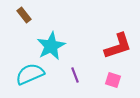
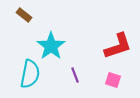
brown rectangle: rotated 14 degrees counterclockwise
cyan star: rotated 8 degrees counterclockwise
cyan semicircle: rotated 124 degrees clockwise
